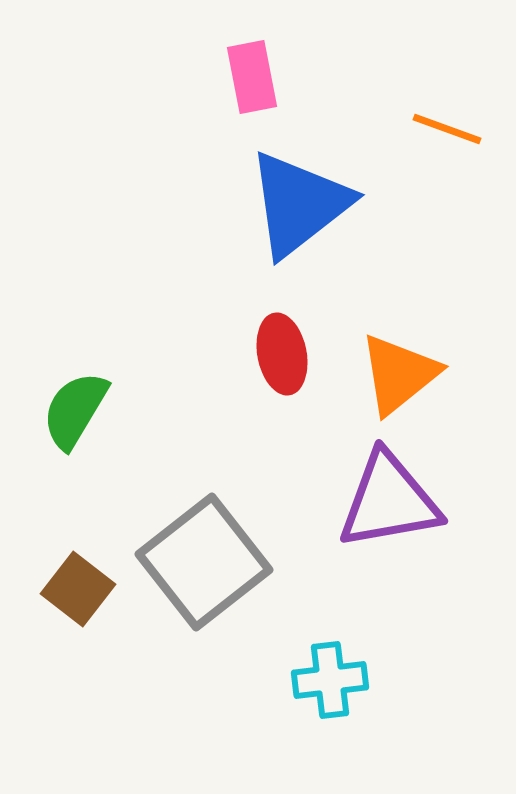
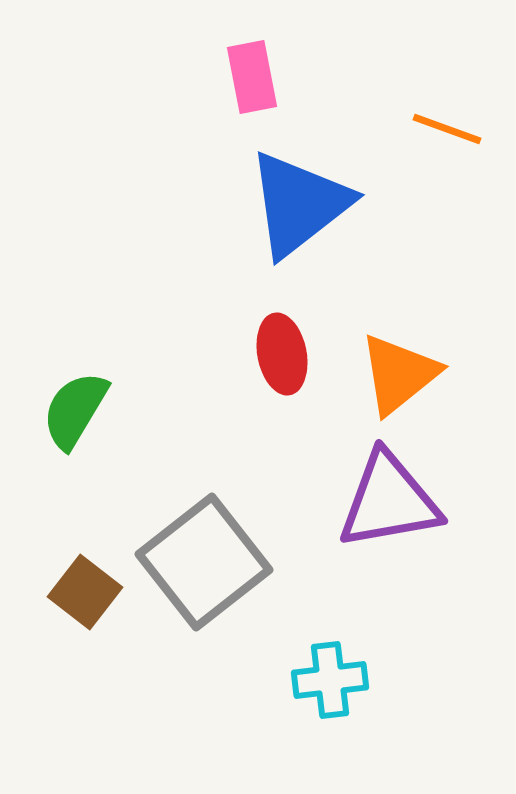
brown square: moved 7 px right, 3 px down
